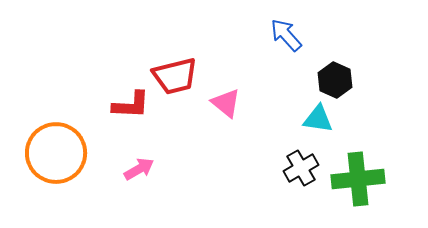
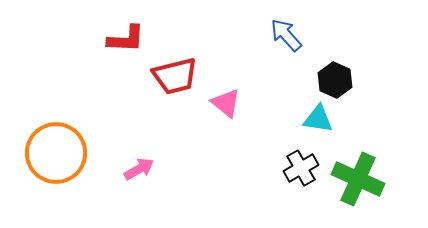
red L-shape: moved 5 px left, 66 px up
green cross: rotated 30 degrees clockwise
